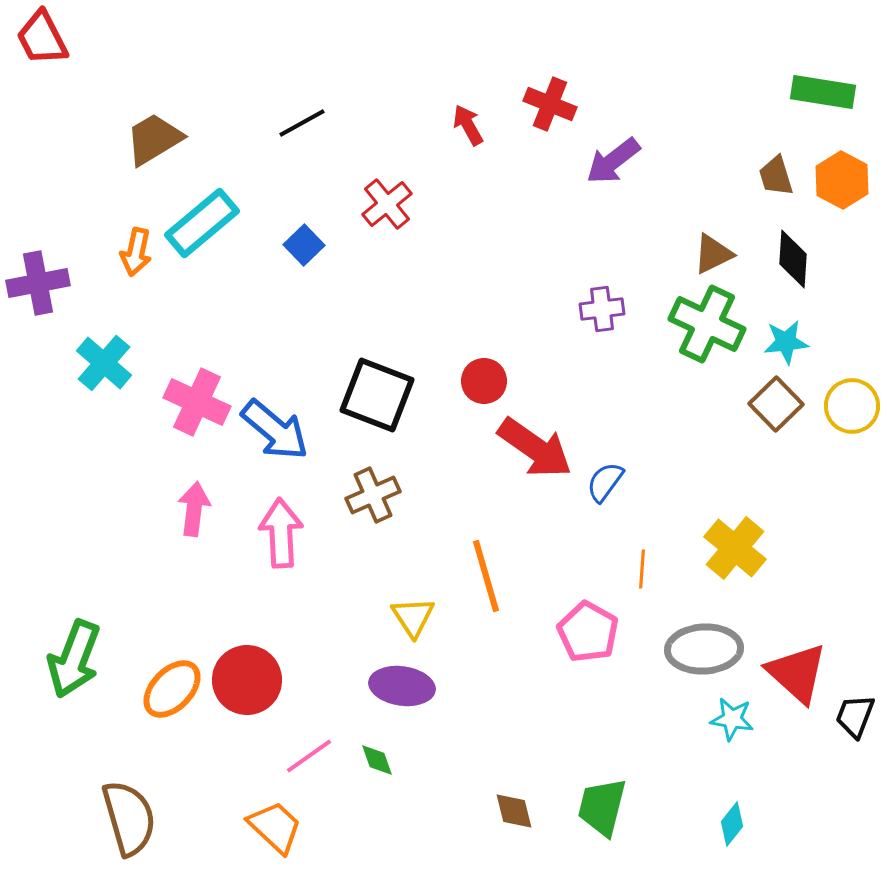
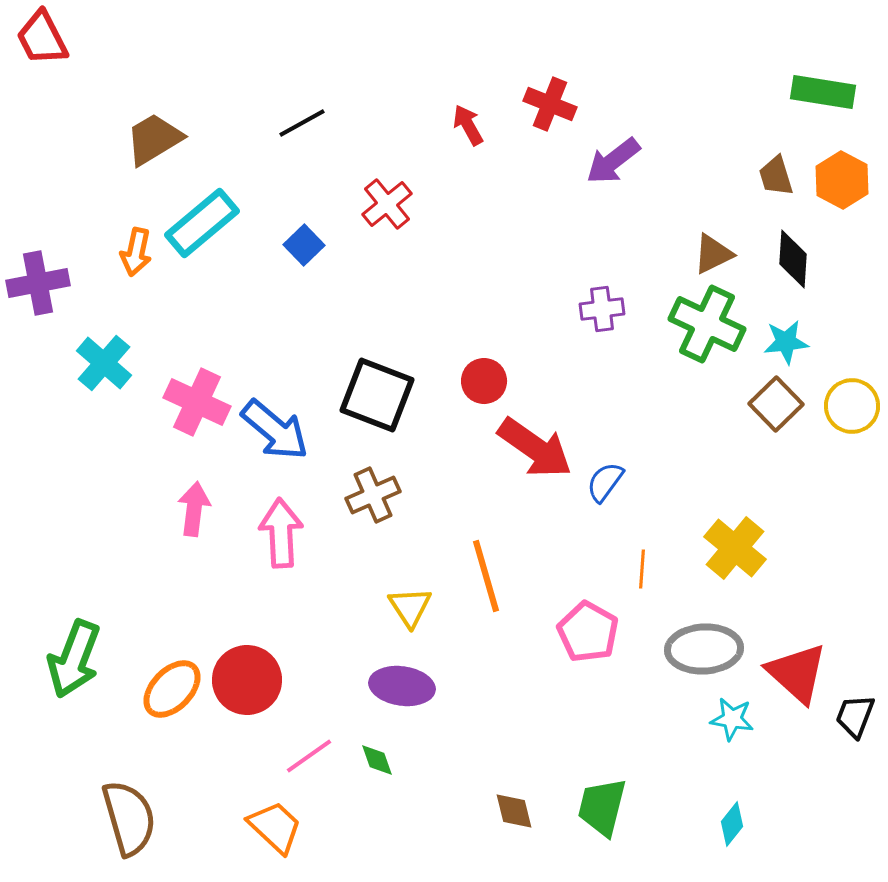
yellow triangle at (413, 617): moved 3 px left, 10 px up
